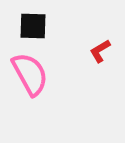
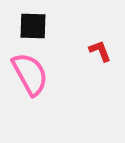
red L-shape: rotated 100 degrees clockwise
